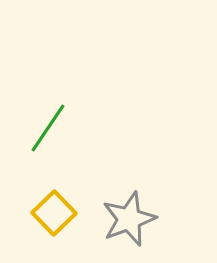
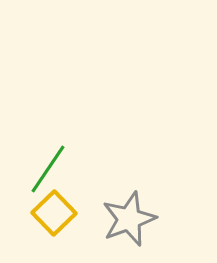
green line: moved 41 px down
